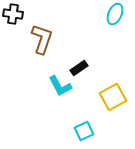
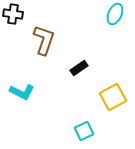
brown L-shape: moved 2 px right, 1 px down
cyan L-shape: moved 38 px left, 6 px down; rotated 35 degrees counterclockwise
